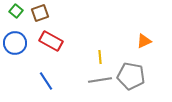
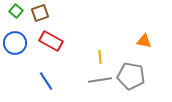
orange triangle: rotated 35 degrees clockwise
